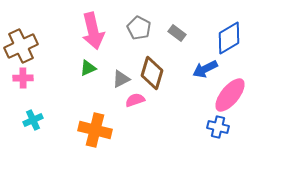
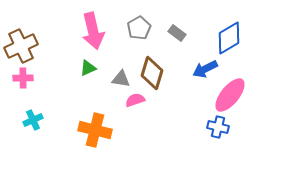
gray pentagon: rotated 15 degrees clockwise
gray triangle: rotated 36 degrees clockwise
